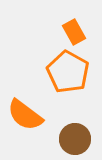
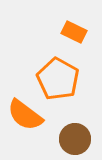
orange rectangle: rotated 35 degrees counterclockwise
orange pentagon: moved 10 px left, 7 px down
